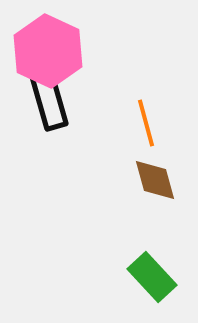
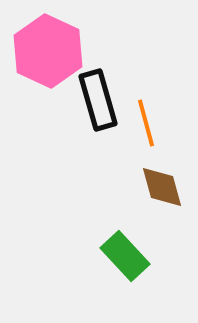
black rectangle: moved 49 px right
brown diamond: moved 7 px right, 7 px down
green rectangle: moved 27 px left, 21 px up
